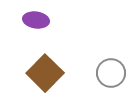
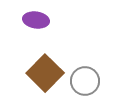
gray circle: moved 26 px left, 8 px down
